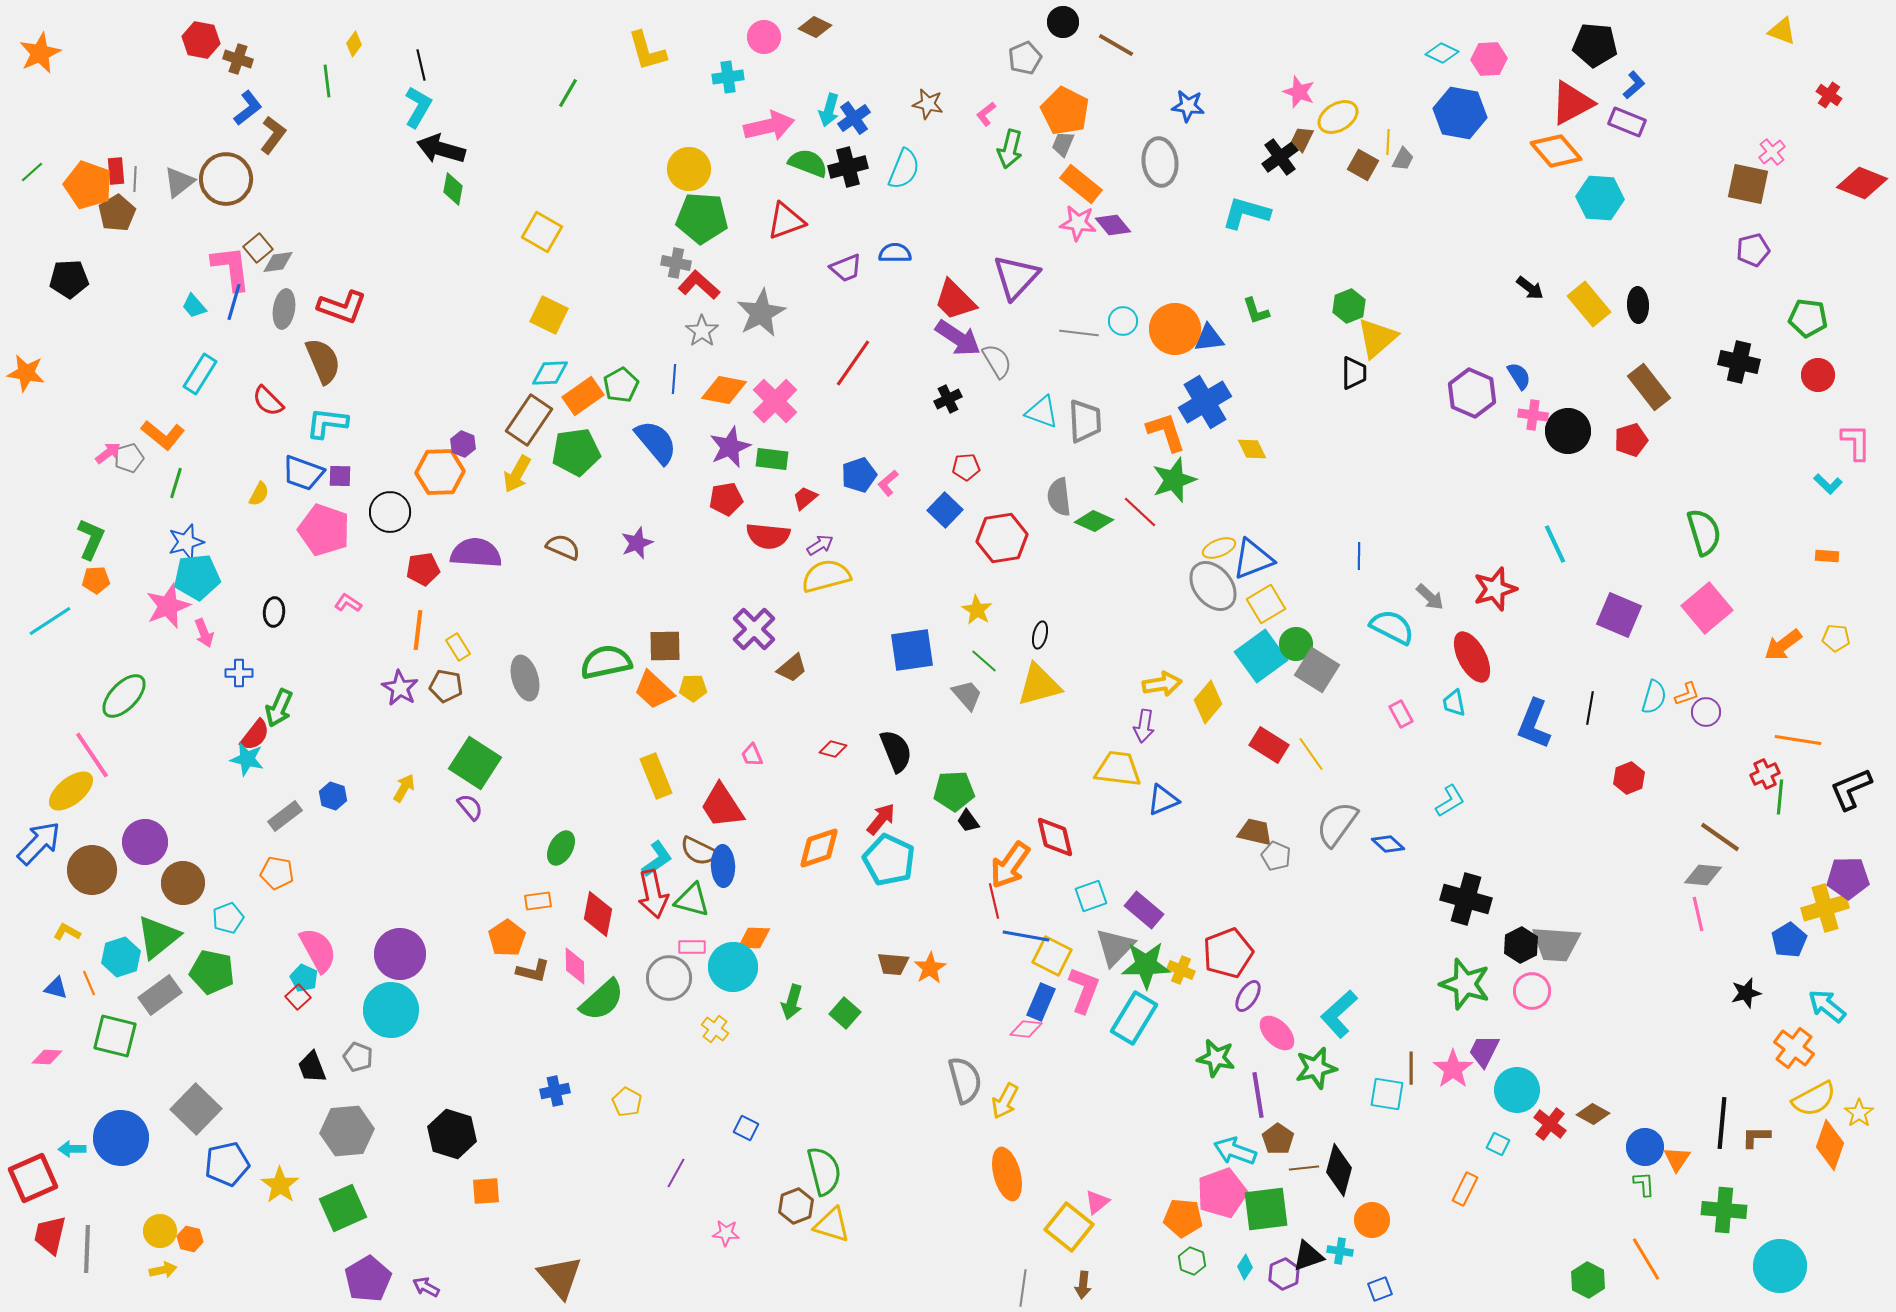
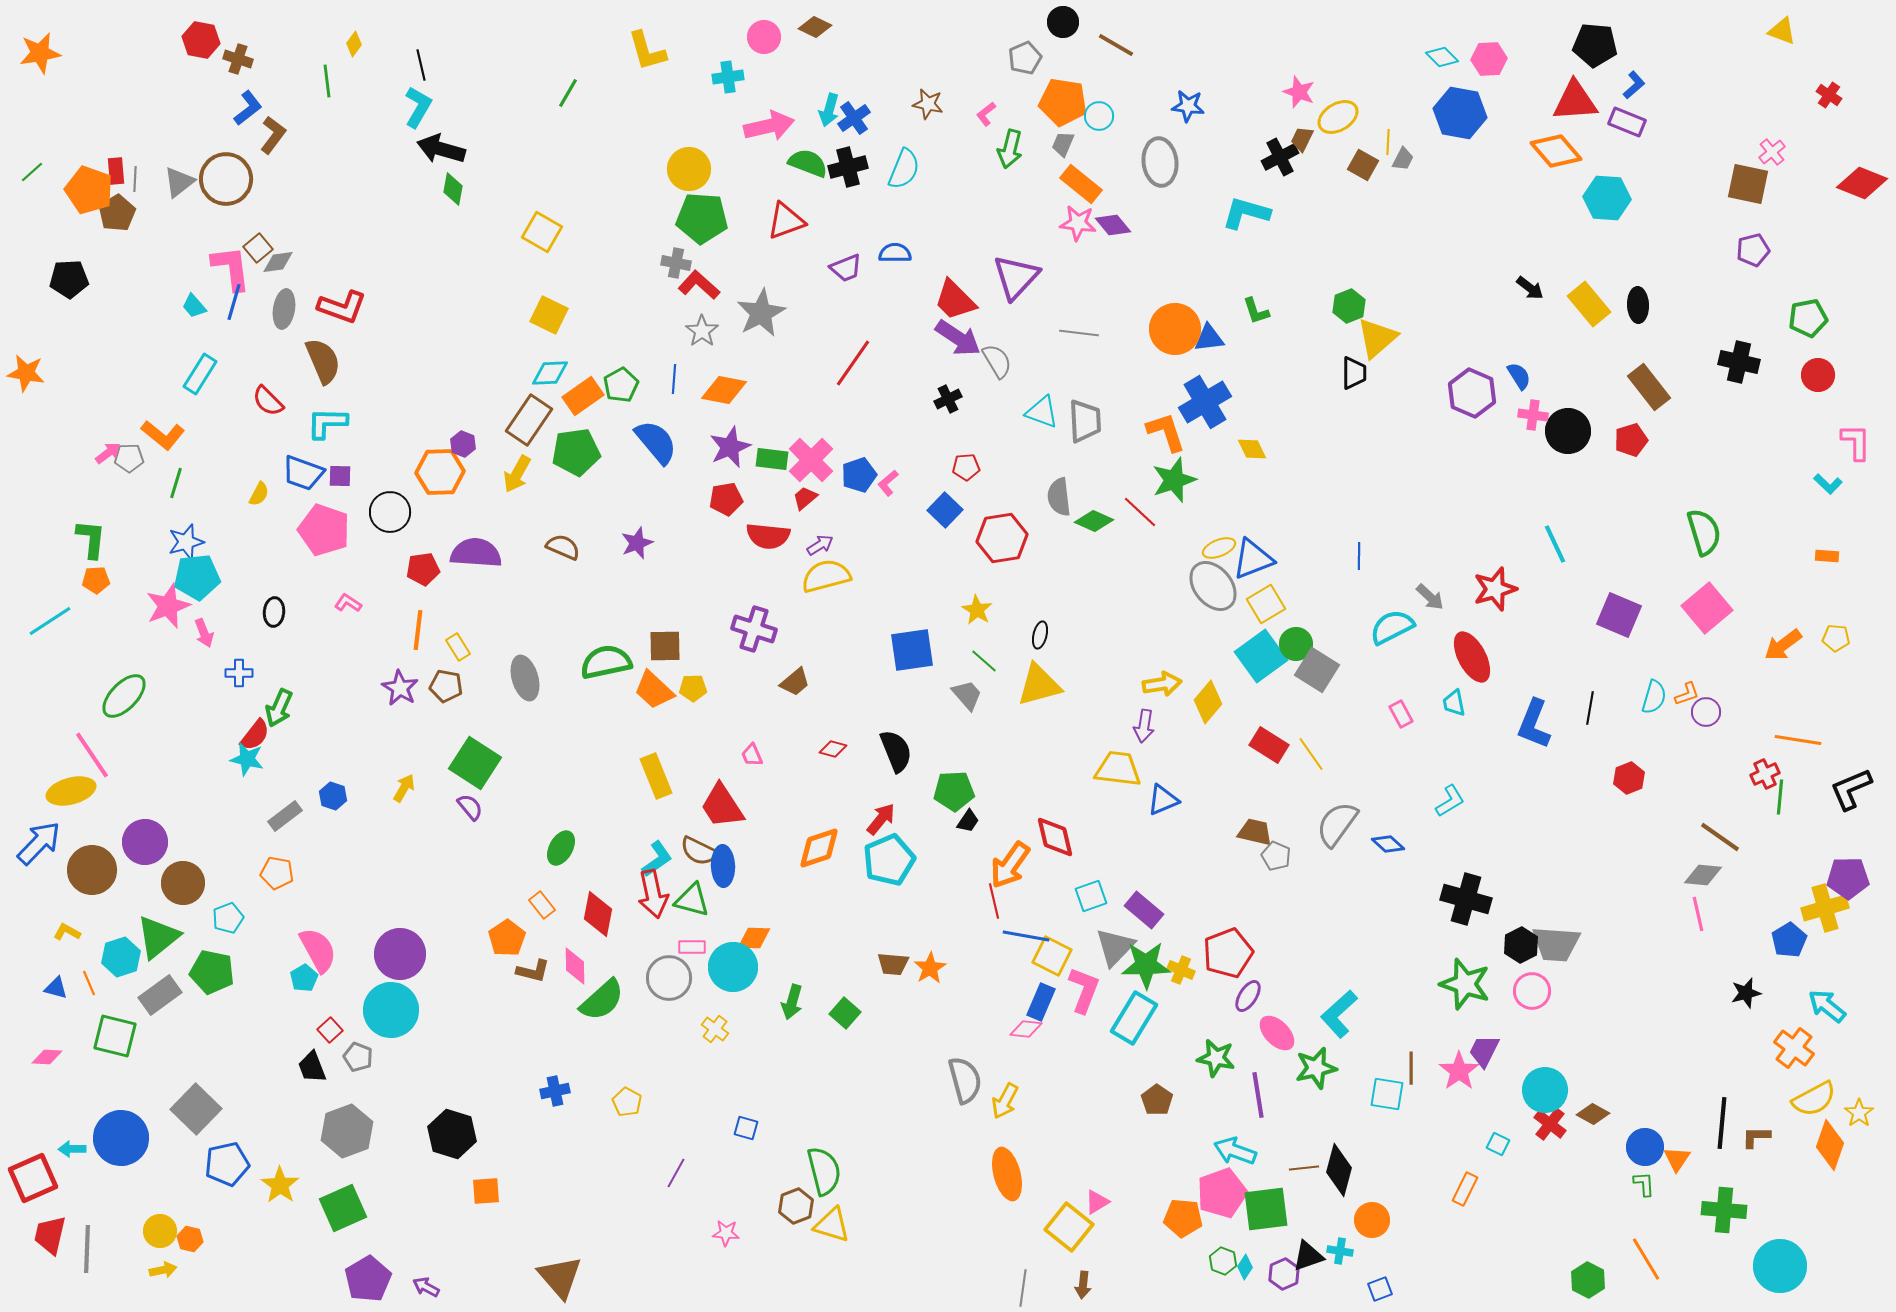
orange star at (40, 53): rotated 15 degrees clockwise
cyan diamond at (1442, 53): moved 4 px down; rotated 20 degrees clockwise
red triangle at (1572, 103): moved 3 px right, 2 px up; rotated 24 degrees clockwise
orange pentagon at (1065, 111): moved 2 px left, 9 px up; rotated 18 degrees counterclockwise
black cross at (1280, 157): rotated 9 degrees clockwise
orange pentagon at (88, 185): moved 1 px right, 5 px down
cyan hexagon at (1600, 198): moved 7 px right
green pentagon at (1808, 318): rotated 18 degrees counterclockwise
cyan circle at (1123, 321): moved 24 px left, 205 px up
pink cross at (775, 401): moved 36 px right, 59 px down
cyan L-shape at (327, 423): rotated 6 degrees counterclockwise
gray pentagon at (129, 458): rotated 16 degrees clockwise
green L-shape at (91, 539): rotated 18 degrees counterclockwise
cyan semicircle at (1392, 627): rotated 54 degrees counterclockwise
purple cross at (754, 629): rotated 27 degrees counterclockwise
brown trapezoid at (792, 668): moved 3 px right, 14 px down
yellow ellipse at (71, 791): rotated 24 degrees clockwise
black trapezoid at (968, 821): rotated 110 degrees counterclockwise
cyan pentagon at (889, 860): rotated 24 degrees clockwise
orange rectangle at (538, 901): moved 4 px right, 4 px down; rotated 60 degrees clockwise
cyan pentagon at (304, 978): rotated 16 degrees clockwise
red square at (298, 997): moved 32 px right, 33 px down
pink star at (1453, 1069): moved 6 px right, 2 px down
cyan circle at (1517, 1090): moved 28 px right
blue square at (746, 1128): rotated 10 degrees counterclockwise
gray hexagon at (347, 1131): rotated 15 degrees counterclockwise
brown pentagon at (1278, 1139): moved 121 px left, 39 px up
pink triangle at (1097, 1202): rotated 8 degrees clockwise
green hexagon at (1192, 1261): moved 31 px right
